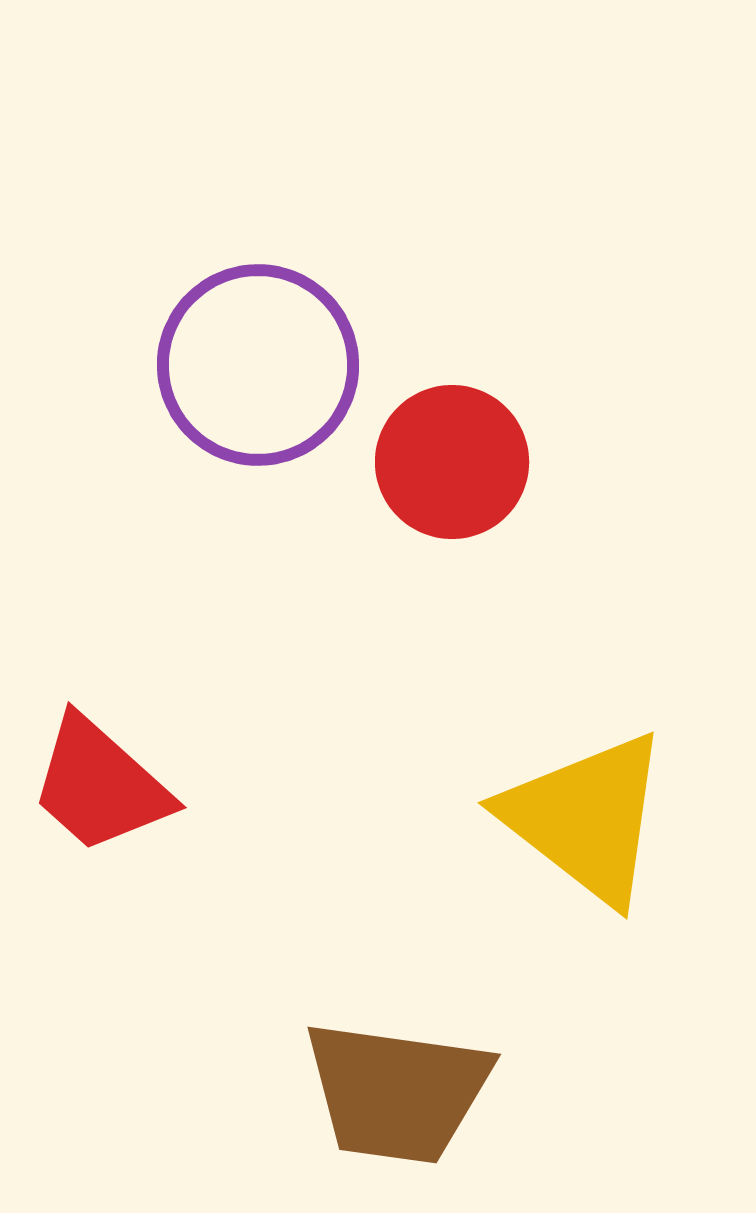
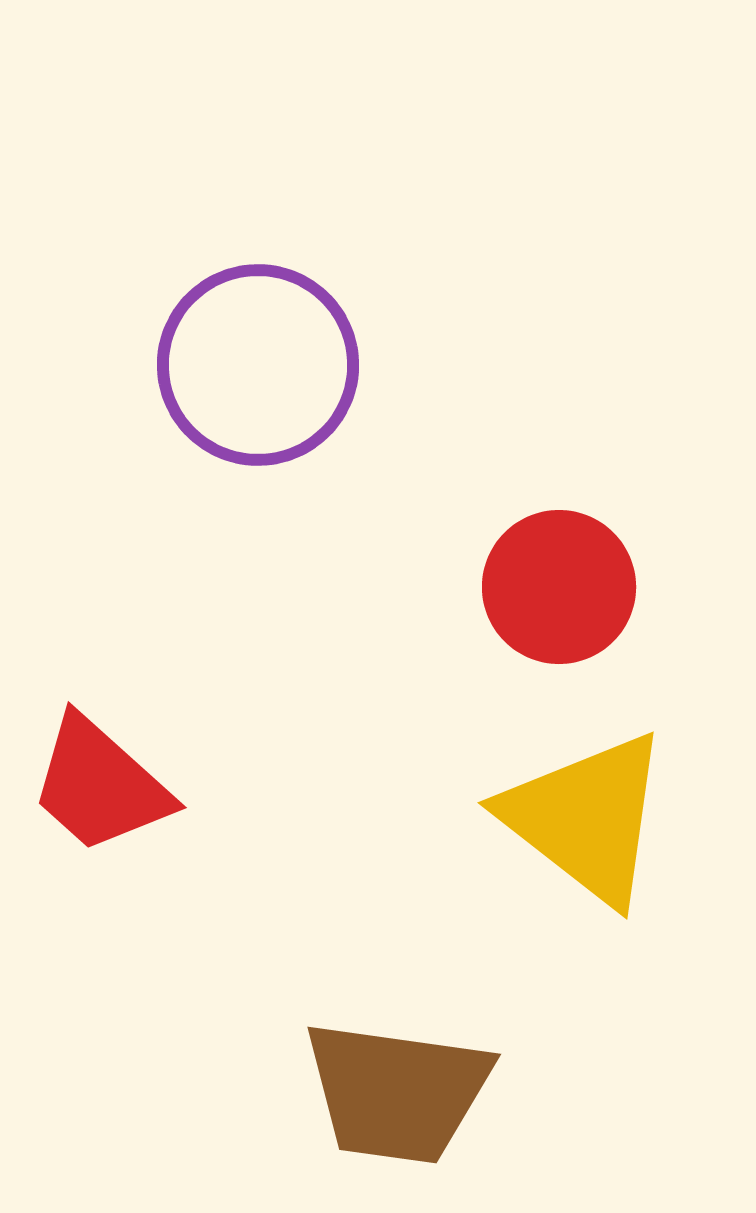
red circle: moved 107 px right, 125 px down
